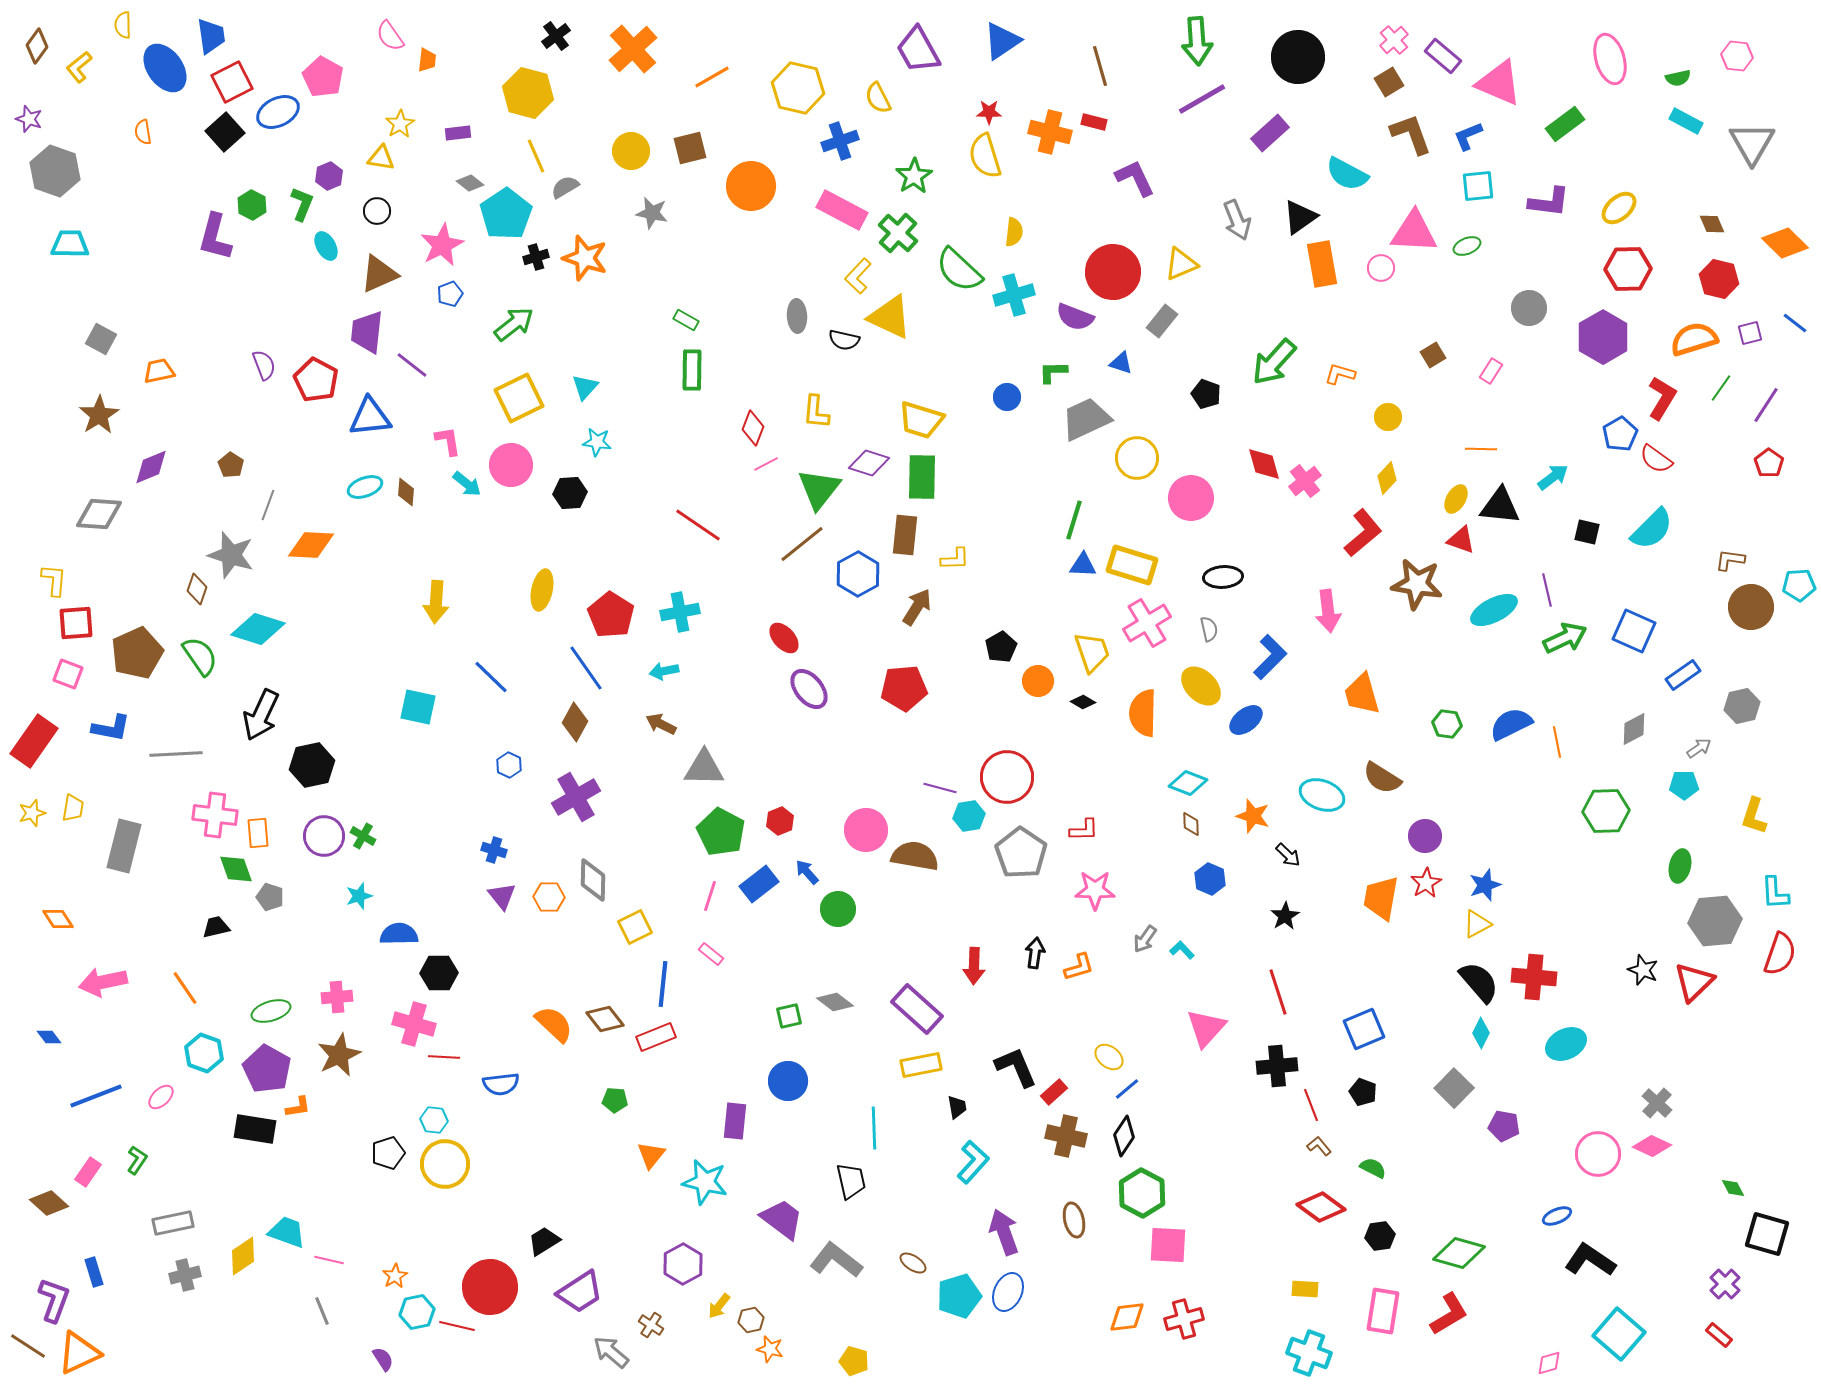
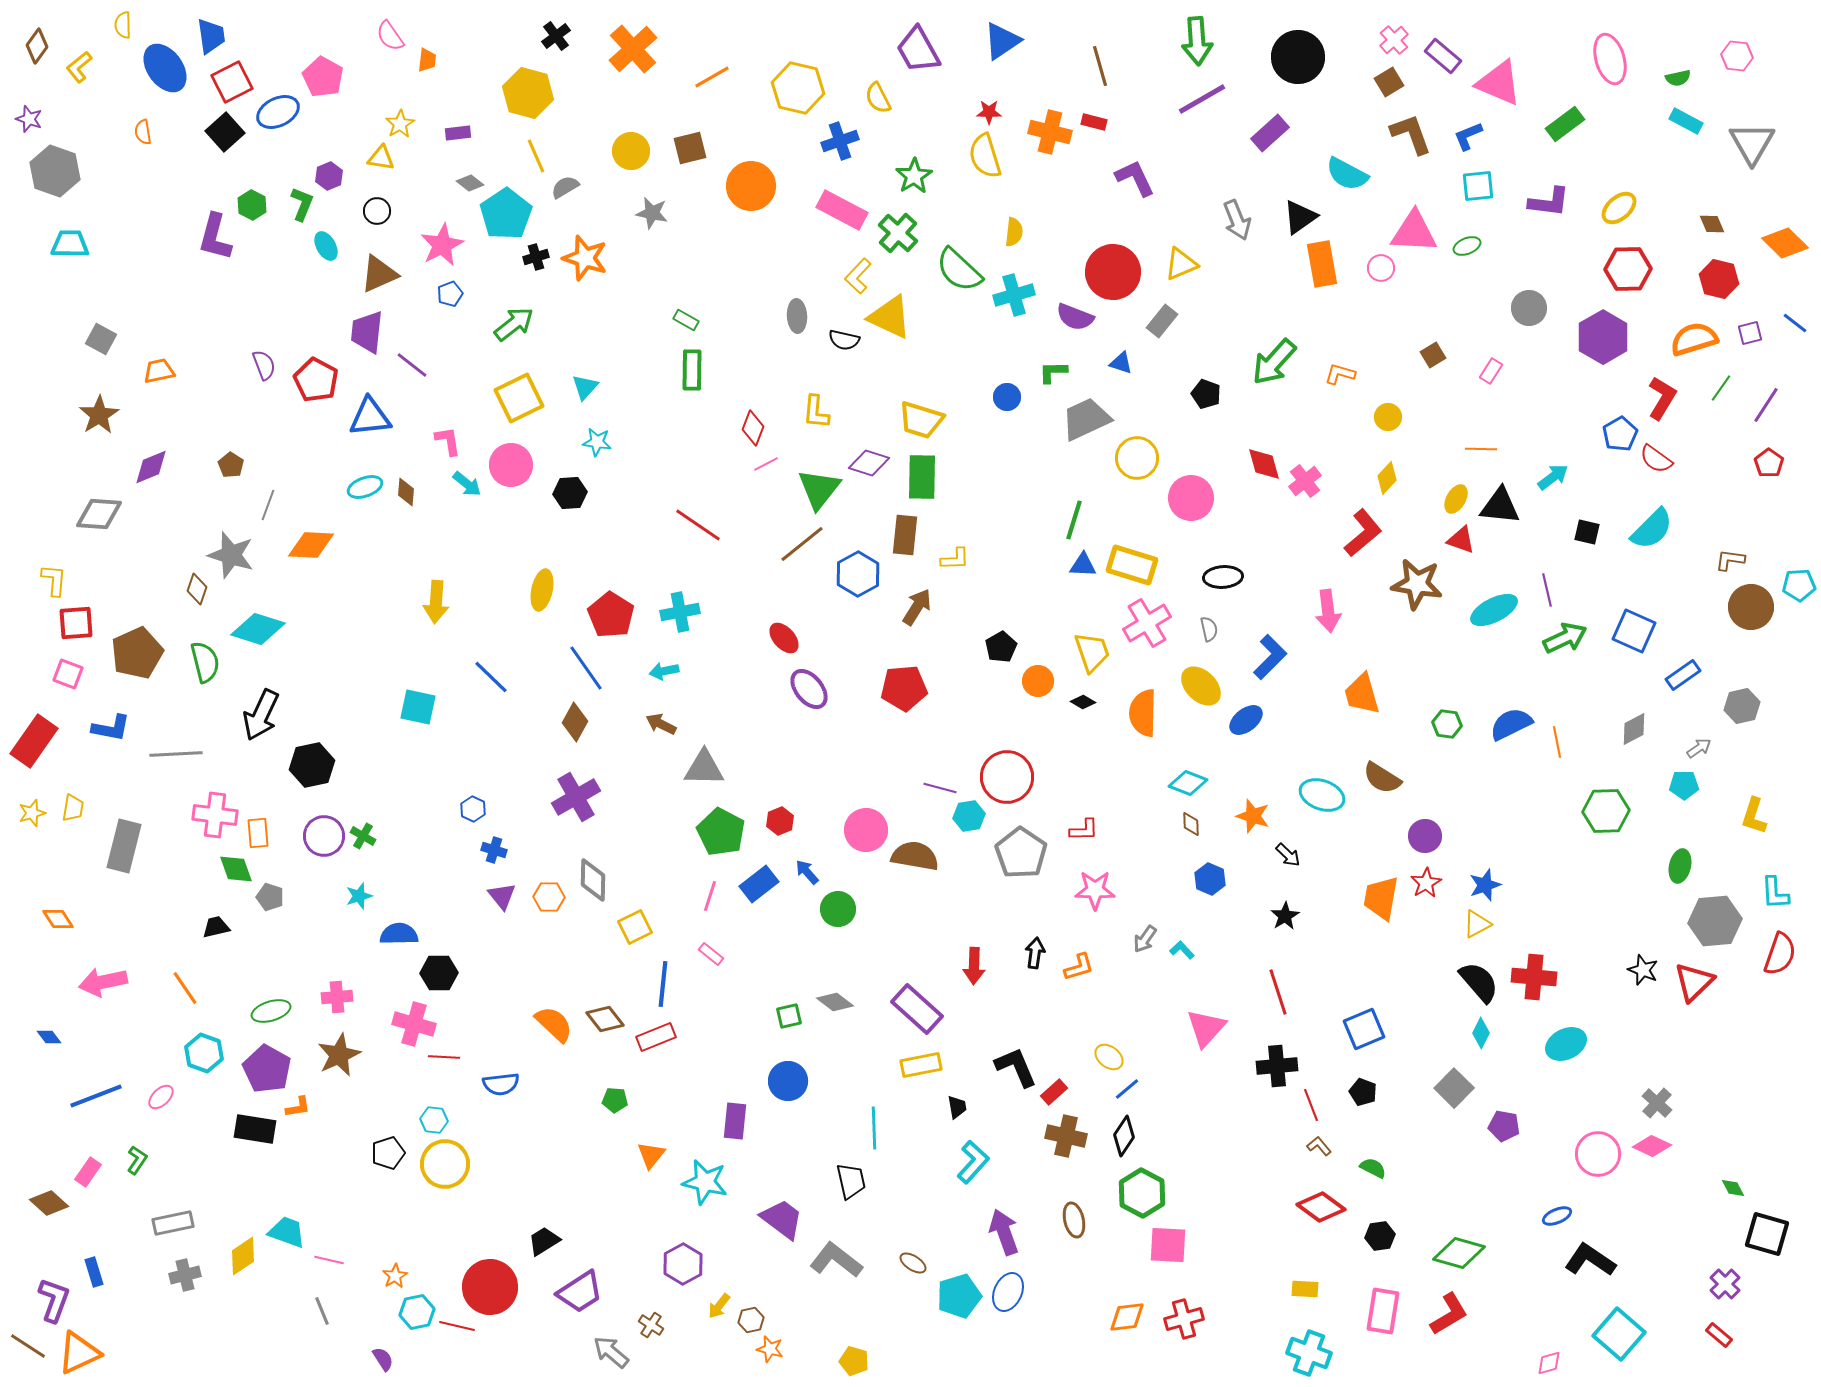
green semicircle at (200, 656): moved 5 px right, 6 px down; rotated 21 degrees clockwise
blue hexagon at (509, 765): moved 36 px left, 44 px down
